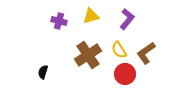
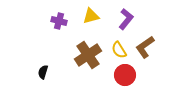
purple L-shape: moved 1 px left
brown L-shape: moved 1 px left, 6 px up
red circle: moved 1 px down
